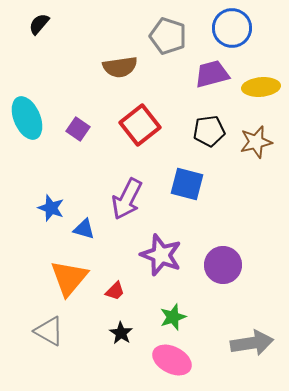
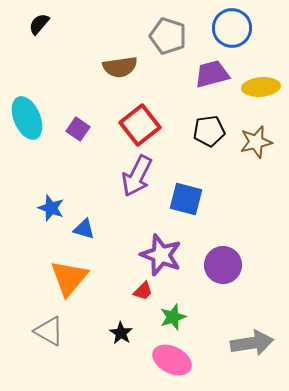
blue square: moved 1 px left, 15 px down
purple arrow: moved 10 px right, 23 px up
red trapezoid: moved 28 px right
